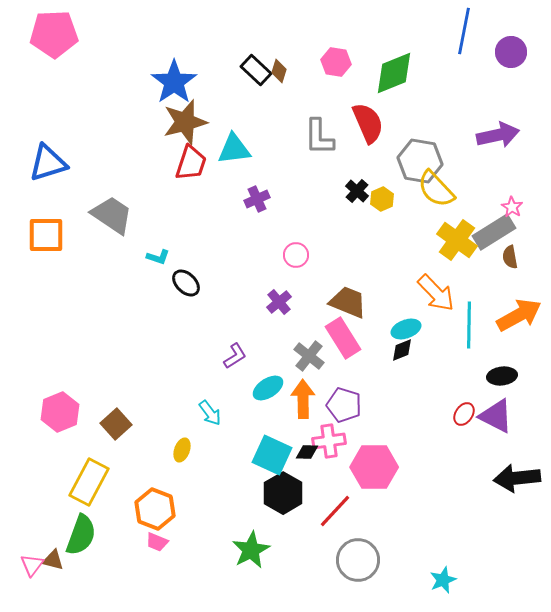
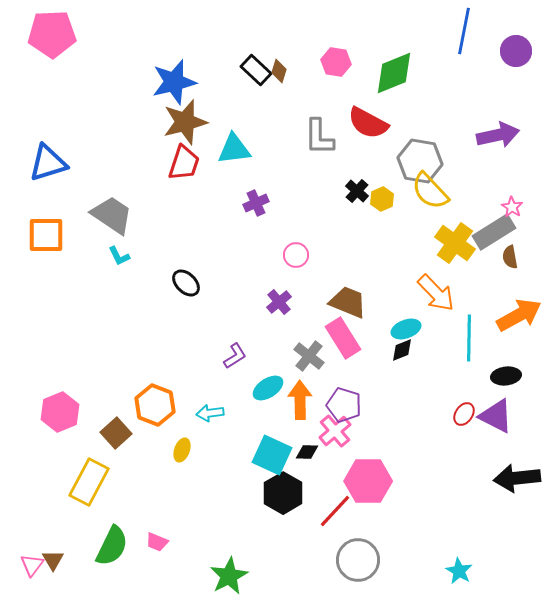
pink pentagon at (54, 34): moved 2 px left
purple circle at (511, 52): moved 5 px right, 1 px up
blue star at (174, 82): rotated 21 degrees clockwise
red semicircle at (368, 123): rotated 141 degrees clockwise
red trapezoid at (191, 163): moved 7 px left
yellow semicircle at (436, 189): moved 6 px left, 2 px down
purple cross at (257, 199): moved 1 px left, 4 px down
yellow cross at (457, 240): moved 2 px left, 3 px down
cyan L-shape at (158, 257): moved 39 px left, 1 px up; rotated 45 degrees clockwise
cyan line at (469, 325): moved 13 px down
black ellipse at (502, 376): moved 4 px right
orange arrow at (303, 399): moved 3 px left, 1 px down
cyan arrow at (210, 413): rotated 120 degrees clockwise
brown square at (116, 424): moved 9 px down
pink cross at (329, 441): moved 6 px right, 10 px up; rotated 32 degrees counterclockwise
pink hexagon at (374, 467): moved 6 px left, 14 px down
orange hexagon at (155, 509): moved 104 px up
green semicircle at (81, 535): moved 31 px right, 11 px down; rotated 6 degrees clockwise
green star at (251, 550): moved 22 px left, 26 px down
brown triangle at (53, 560): rotated 45 degrees clockwise
cyan star at (443, 580): moved 16 px right, 9 px up; rotated 20 degrees counterclockwise
